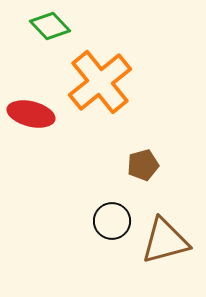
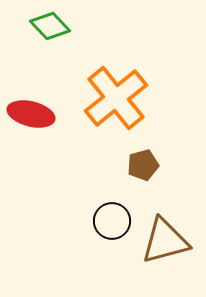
orange cross: moved 16 px right, 16 px down
